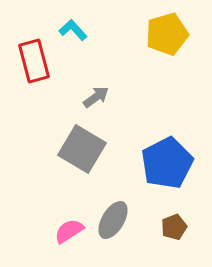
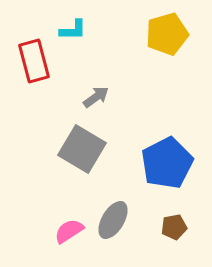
cyan L-shape: rotated 132 degrees clockwise
brown pentagon: rotated 10 degrees clockwise
